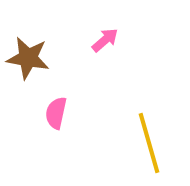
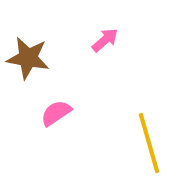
pink semicircle: rotated 44 degrees clockwise
